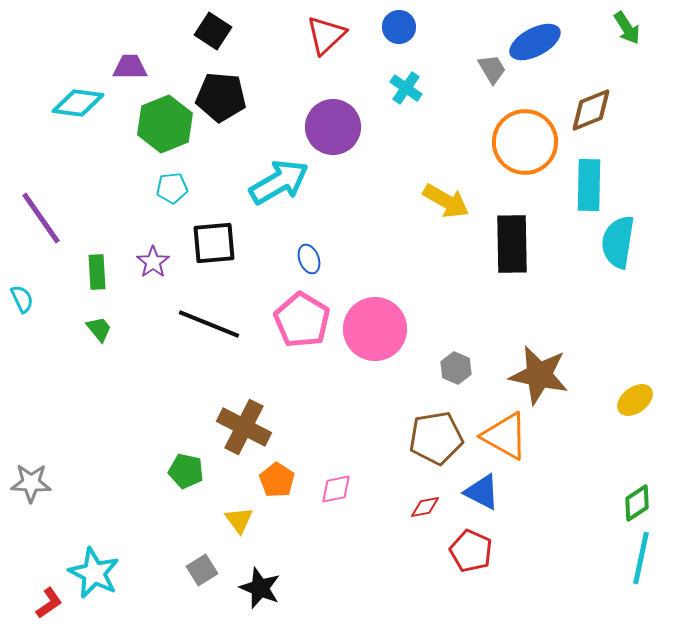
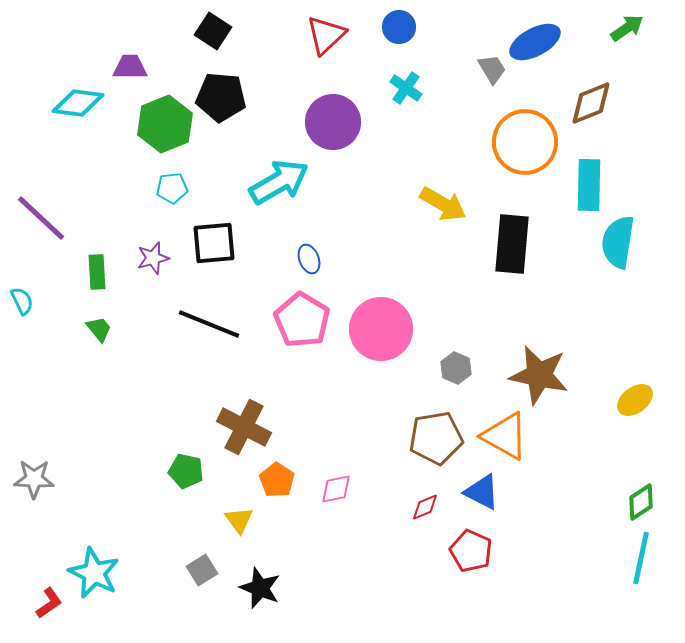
green arrow at (627, 28): rotated 92 degrees counterclockwise
brown diamond at (591, 110): moved 7 px up
purple circle at (333, 127): moved 5 px up
yellow arrow at (446, 201): moved 3 px left, 3 px down
purple line at (41, 218): rotated 12 degrees counterclockwise
black rectangle at (512, 244): rotated 6 degrees clockwise
purple star at (153, 262): moved 4 px up; rotated 20 degrees clockwise
cyan semicircle at (22, 299): moved 2 px down
pink circle at (375, 329): moved 6 px right
gray star at (31, 483): moved 3 px right, 4 px up
green diamond at (637, 503): moved 4 px right, 1 px up
red diamond at (425, 507): rotated 12 degrees counterclockwise
